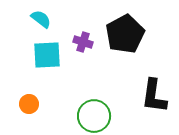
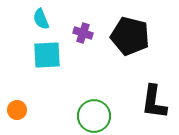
cyan semicircle: rotated 150 degrees counterclockwise
black pentagon: moved 5 px right, 2 px down; rotated 30 degrees counterclockwise
purple cross: moved 9 px up
black L-shape: moved 6 px down
orange circle: moved 12 px left, 6 px down
